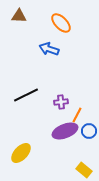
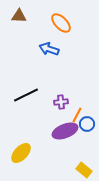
blue circle: moved 2 px left, 7 px up
